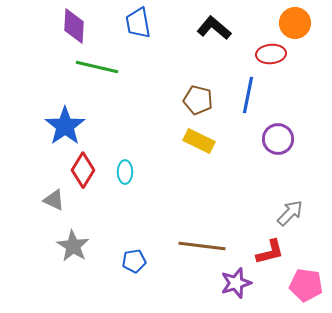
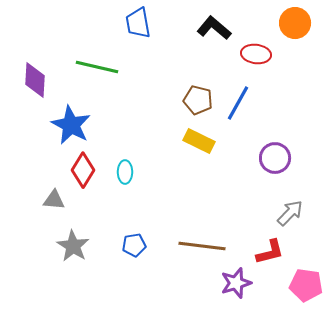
purple diamond: moved 39 px left, 54 px down
red ellipse: moved 15 px left; rotated 12 degrees clockwise
blue line: moved 10 px left, 8 px down; rotated 18 degrees clockwise
blue star: moved 6 px right, 1 px up; rotated 9 degrees counterclockwise
purple circle: moved 3 px left, 19 px down
gray triangle: rotated 20 degrees counterclockwise
blue pentagon: moved 16 px up
